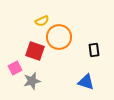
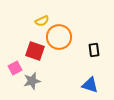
blue triangle: moved 4 px right, 3 px down
